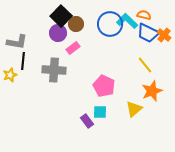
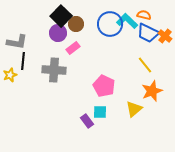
orange cross: moved 1 px right, 1 px down
